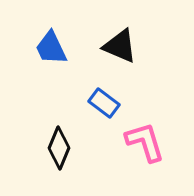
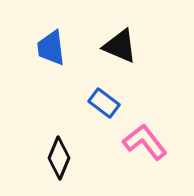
blue trapezoid: rotated 18 degrees clockwise
pink L-shape: rotated 21 degrees counterclockwise
black diamond: moved 10 px down
